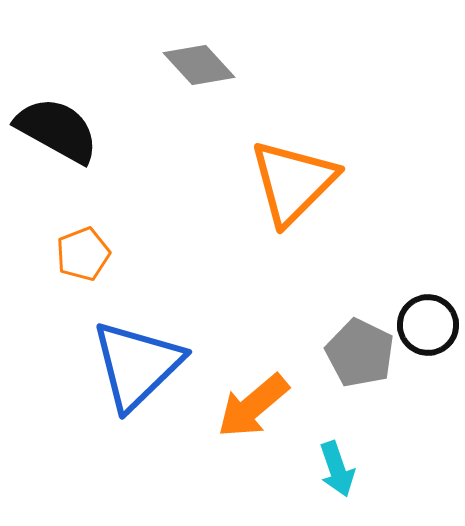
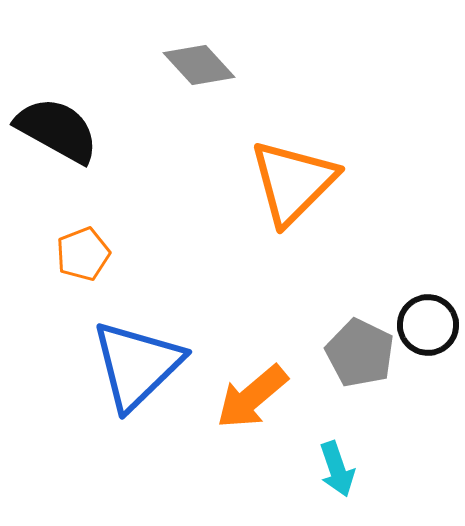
orange arrow: moved 1 px left, 9 px up
